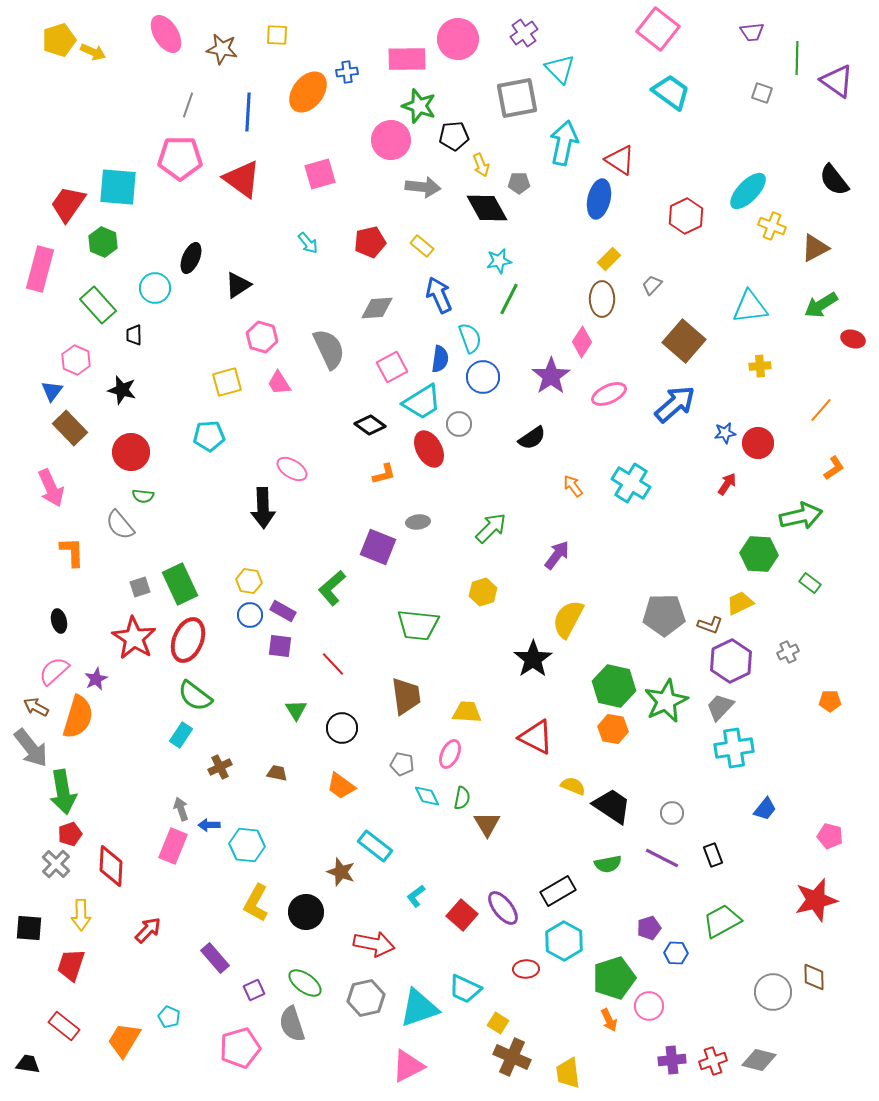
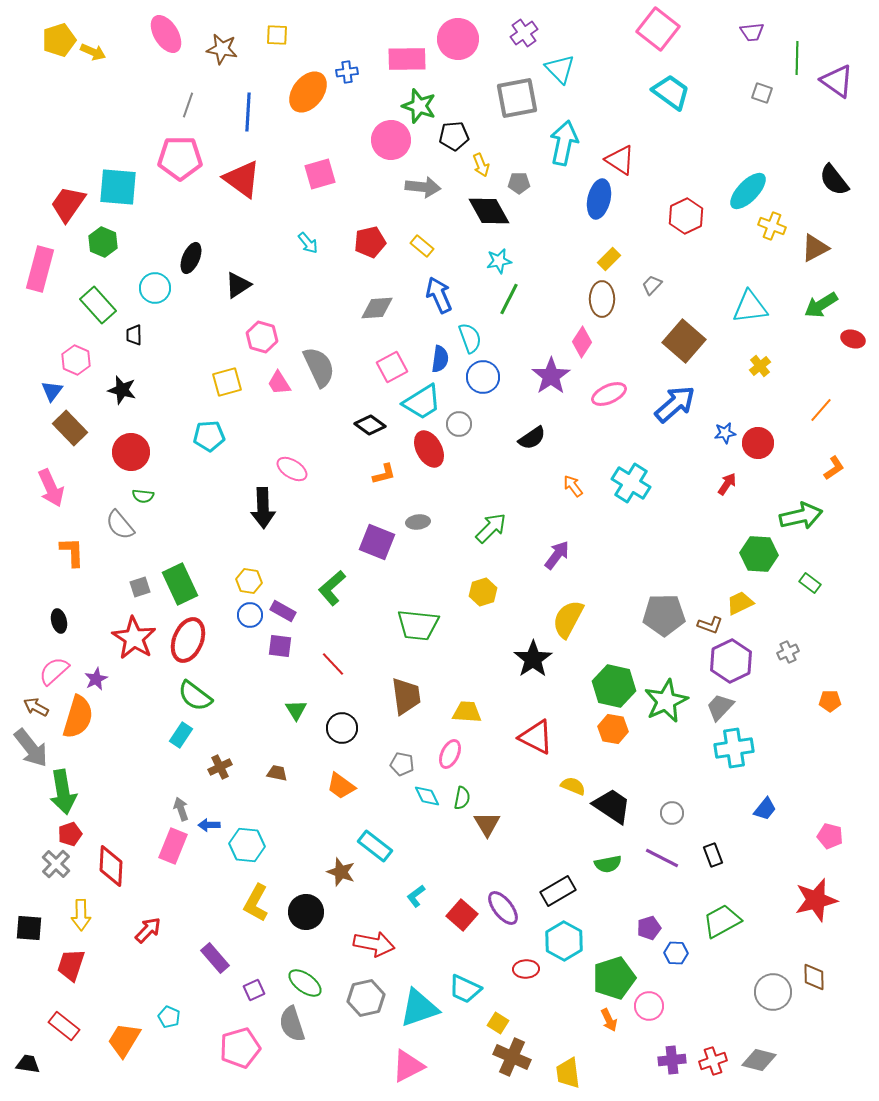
black diamond at (487, 208): moved 2 px right, 3 px down
gray semicircle at (329, 349): moved 10 px left, 18 px down
yellow cross at (760, 366): rotated 35 degrees counterclockwise
purple square at (378, 547): moved 1 px left, 5 px up
